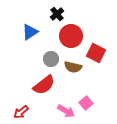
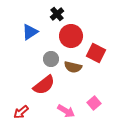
pink square: moved 8 px right
